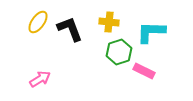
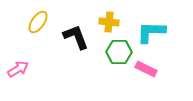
black L-shape: moved 6 px right, 8 px down
green hexagon: rotated 20 degrees clockwise
pink rectangle: moved 2 px right, 2 px up
pink arrow: moved 22 px left, 10 px up
